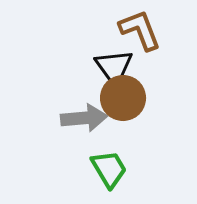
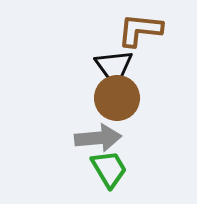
brown L-shape: rotated 63 degrees counterclockwise
brown circle: moved 6 px left
gray arrow: moved 14 px right, 20 px down
